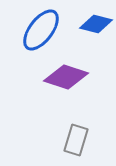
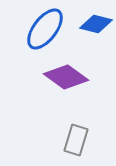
blue ellipse: moved 4 px right, 1 px up
purple diamond: rotated 18 degrees clockwise
